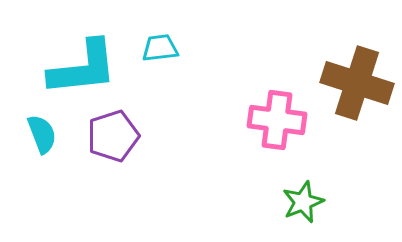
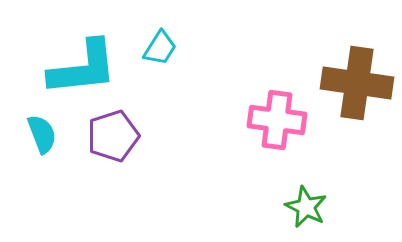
cyan trapezoid: rotated 129 degrees clockwise
brown cross: rotated 10 degrees counterclockwise
green star: moved 3 px right, 5 px down; rotated 24 degrees counterclockwise
